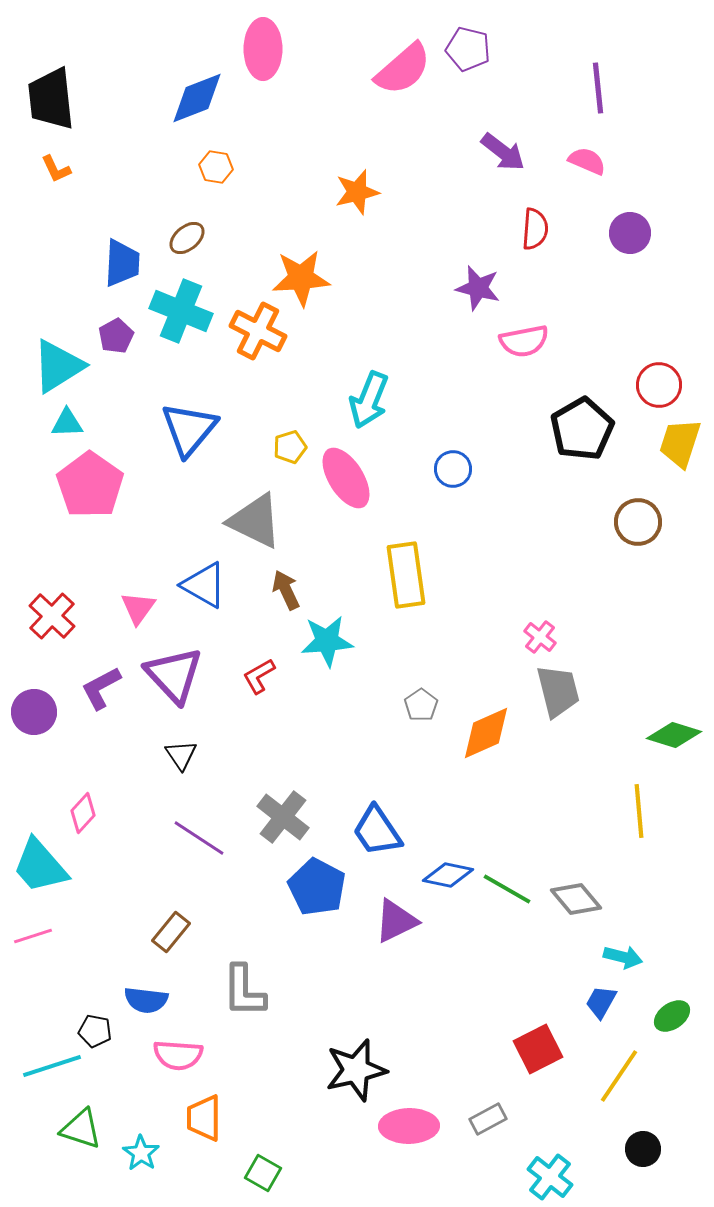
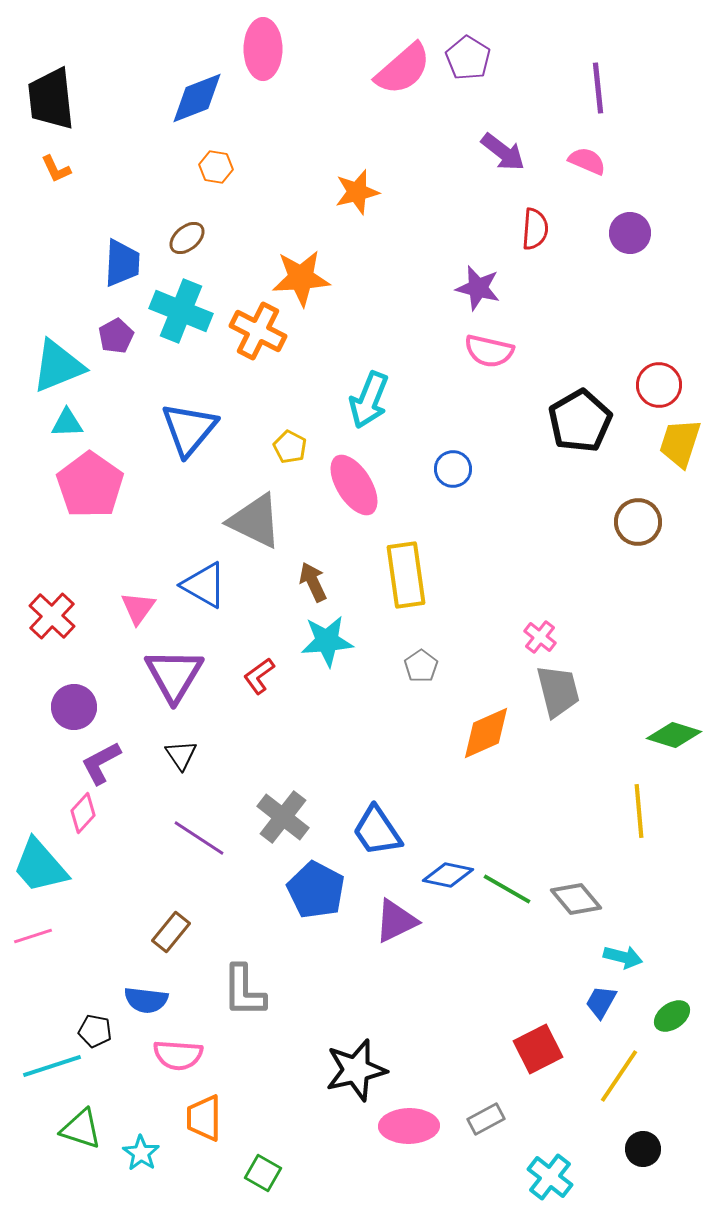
purple pentagon at (468, 49): moved 9 px down; rotated 18 degrees clockwise
pink semicircle at (524, 341): moved 35 px left, 10 px down; rotated 24 degrees clockwise
cyan triangle at (58, 366): rotated 10 degrees clockwise
black pentagon at (582, 429): moved 2 px left, 8 px up
yellow pentagon at (290, 447): rotated 28 degrees counterclockwise
pink ellipse at (346, 478): moved 8 px right, 7 px down
brown arrow at (286, 590): moved 27 px right, 8 px up
purple triangle at (174, 675): rotated 14 degrees clockwise
red L-shape at (259, 676): rotated 6 degrees counterclockwise
purple L-shape at (101, 688): moved 75 px down
gray pentagon at (421, 705): moved 39 px up
purple circle at (34, 712): moved 40 px right, 5 px up
blue pentagon at (317, 887): moved 1 px left, 3 px down
gray rectangle at (488, 1119): moved 2 px left
